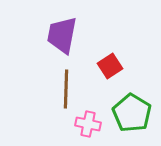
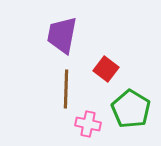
red square: moved 4 px left, 3 px down; rotated 20 degrees counterclockwise
green pentagon: moved 1 px left, 4 px up
